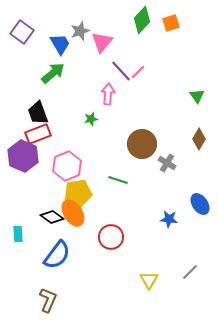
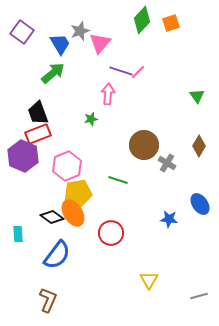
pink triangle: moved 2 px left, 1 px down
purple line: rotated 30 degrees counterclockwise
brown diamond: moved 7 px down
brown circle: moved 2 px right, 1 px down
red circle: moved 4 px up
gray line: moved 9 px right, 24 px down; rotated 30 degrees clockwise
